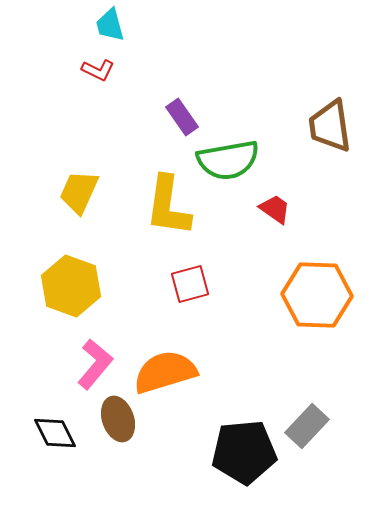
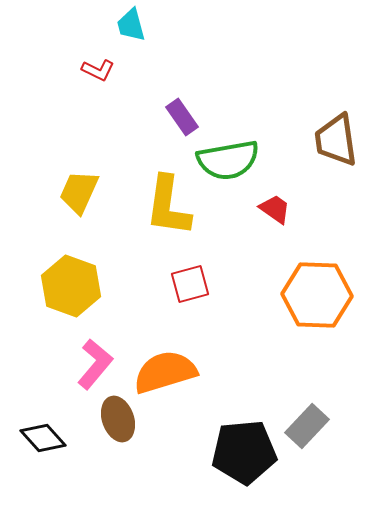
cyan trapezoid: moved 21 px right
brown trapezoid: moved 6 px right, 14 px down
black diamond: moved 12 px left, 5 px down; rotated 15 degrees counterclockwise
